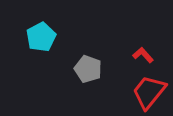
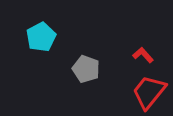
gray pentagon: moved 2 px left
